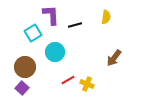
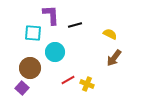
yellow semicircle: moved 4 px right, 17 px down; rotated 72 degrees counterclockwise
cyan square: rotated 36 degrees clockwise
brown circle: moved 5 px right, 1 px down
